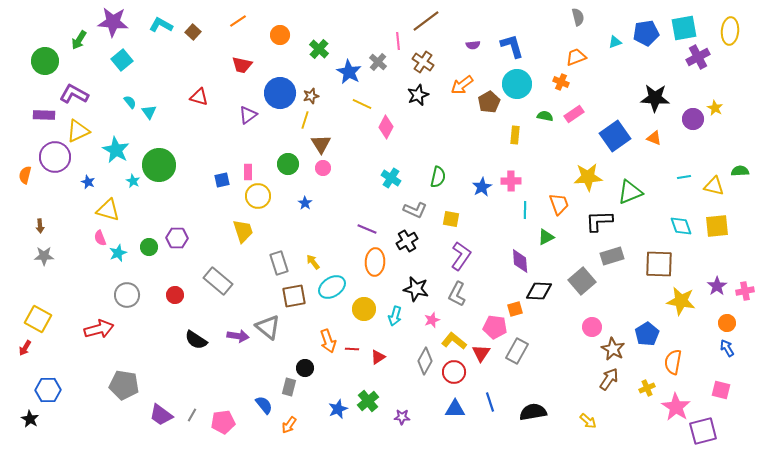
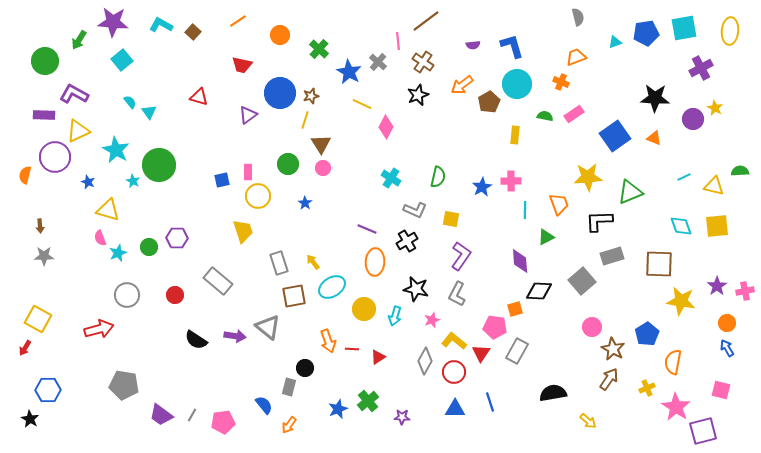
purple cross at (698, 57): moved 3 px right, 11 px down
cyan line at (684, 177): rotated 16 degrees counterclockwise
purple arrow at (238, 336): moved 3 px left
black semicircle at (533, 412): moved 20 px right, 19 px up
